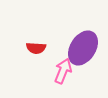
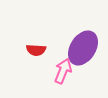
red semicircle: moved 2 px down
